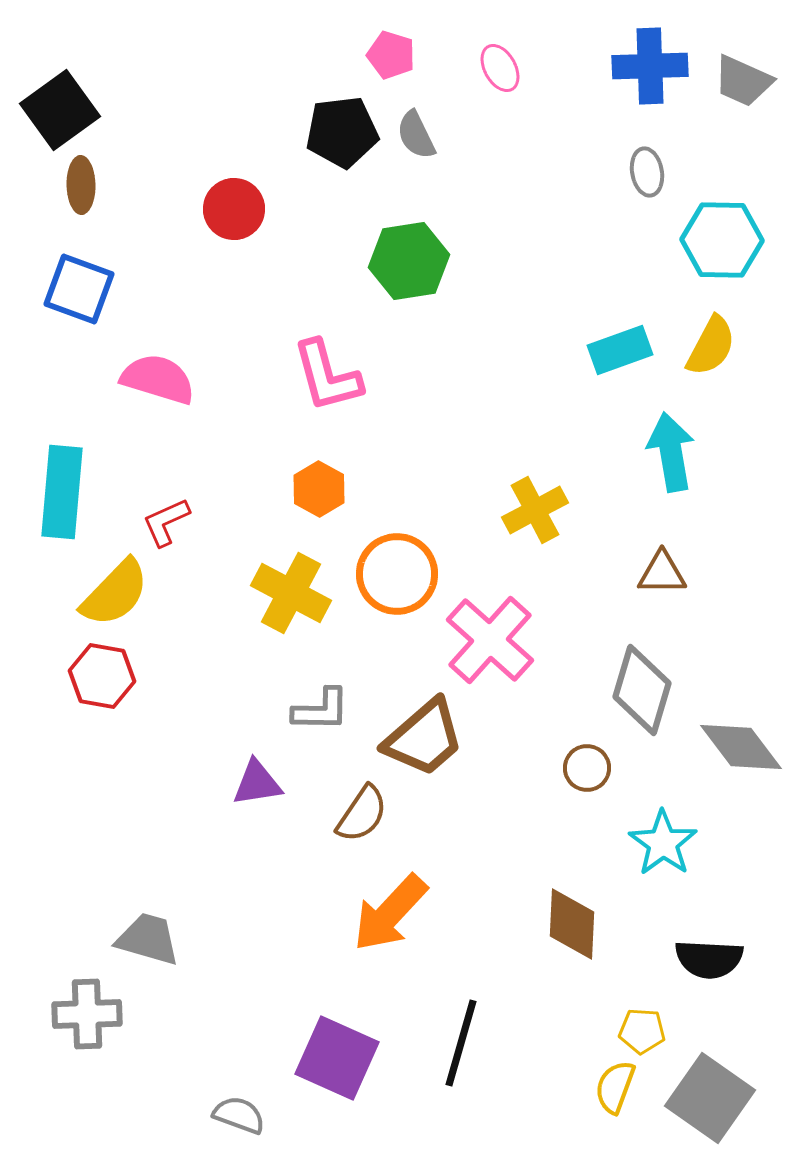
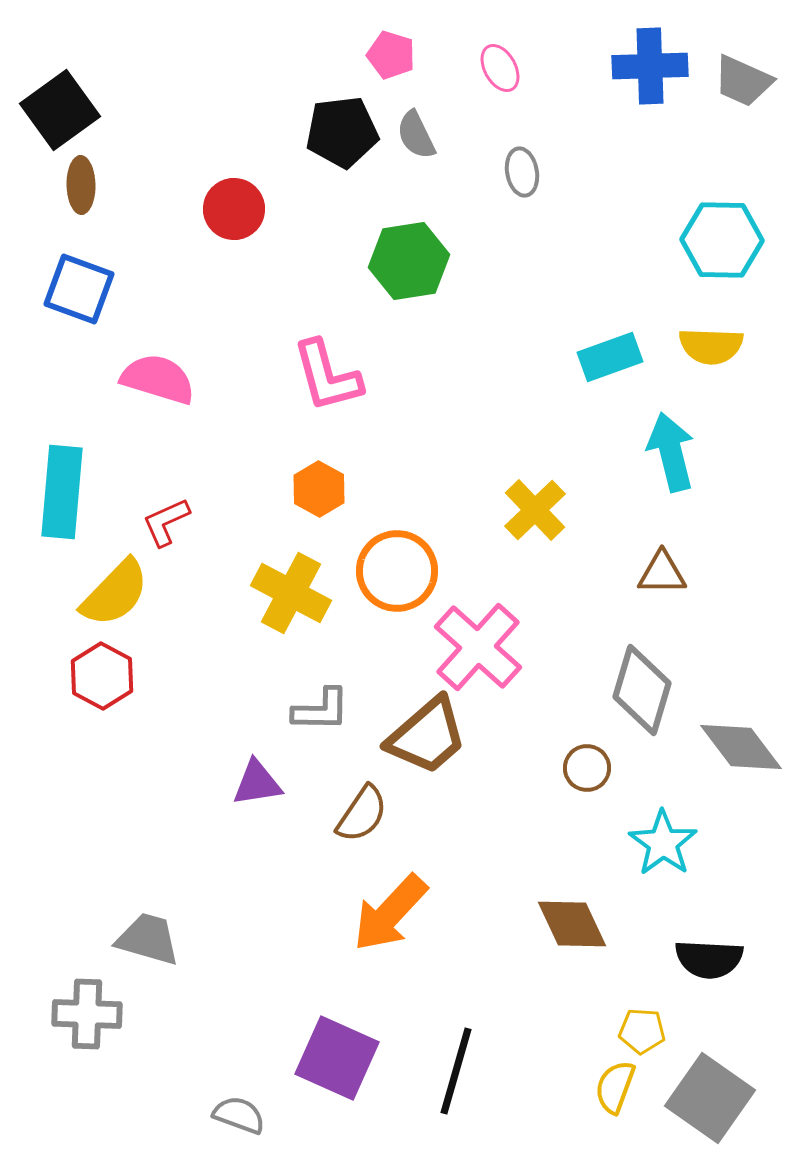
gray ellipse at (647, 172): moved 125 px left
yellow semicircle at (711, 346): rotated 64 degrees clockwise
cyan rectangle at (620, 350): moved 10 px left, 7 px down
cyan arrow at (671, 452): rotated 4 degrees counterclockwise
yellow cross at (535, 510): rotated 16 degrees counterclockwise
orange circle at (397, 574): moved 3 px up
pink cross at (490, 640): moved 12 px left, 7 px down
red hexagon at (102, 676): rotated 18 degrees clockwise
brown trapezoid at (424, 738): moved 3 px right, 2 px up
brown diamond at (572, 924): rotated 28 degrees counterclockwise
gray cross at (87, 1014): rotated 4 degrees clockwise
black line at (461, 1043): moved 5 px left, 28 px down
